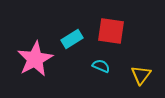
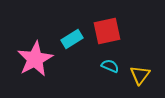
red square: moved 4 px left; rotated 20 degrees counterclockwise
cyan semicircle: moved 9 px right
yellow triangle: moved 1 px left
